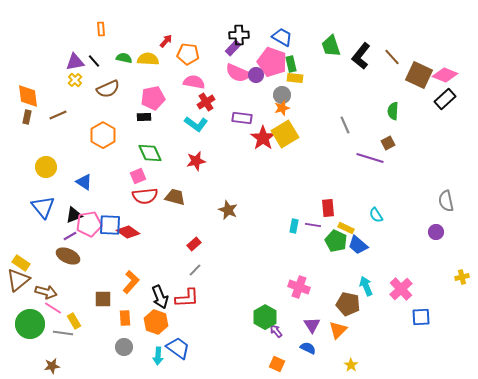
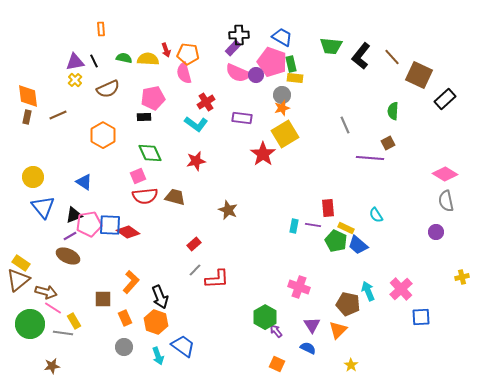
red arrow at (166, 41): moved 9 px down; rotated 120 degrees clockwise
green trapezoid at (331, 46): rotated 65 degrees counterclockwise
black line at (94, 61): rotated 16 degrees clockwise
pink diamond at (445, 75): moved 99 px down; rotated 10 degrees clockwise
pink semicircle at (194, 82): moved 10 px left, 9 px up; rotated 115 degrees counterclockwise
red star at (263, 138): moved 16 px down
purple line at (370, 158): rotated 12 degrees counterclockwise
yellow circle at (46, 167): moved 13 px left, 10 px down
cyan arrow at (366, 286): moved 2 px right, 5 px down
red L-shape at (187, 298): moved 30 px right, 19 px up
orange rectangle at (125, 318): rotated 21 degrees counterclockwise
blue trapezoid at (178, 348): moved 5 px right, 2 px up
cyan arrow at (158, 356): rotated 24 degrees counterclockwise
